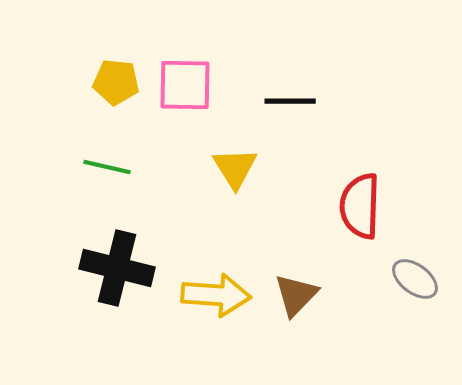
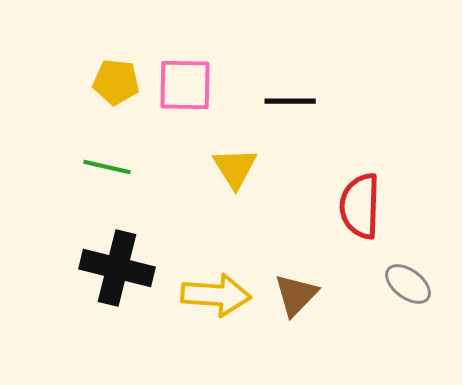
gray ellipse: moved 7 px left, 5 px down
